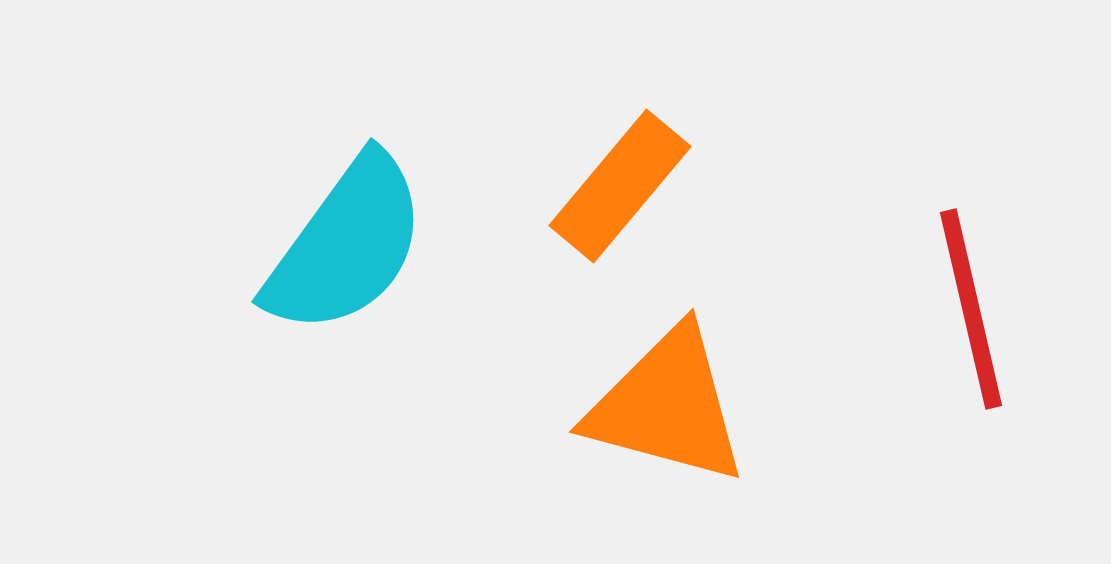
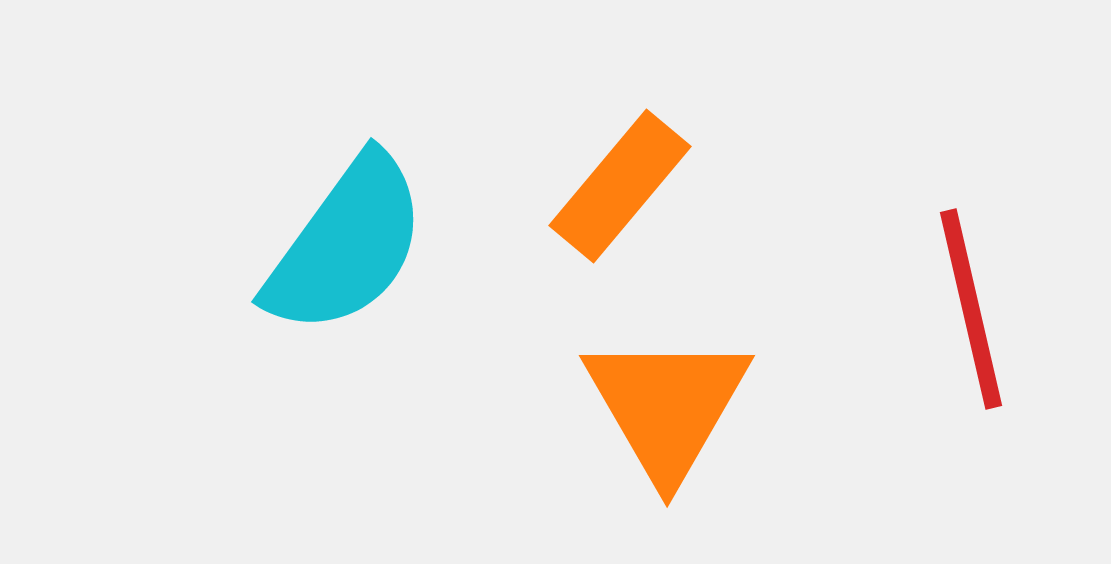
orange triangle: rotated 45 degrees clockwise
